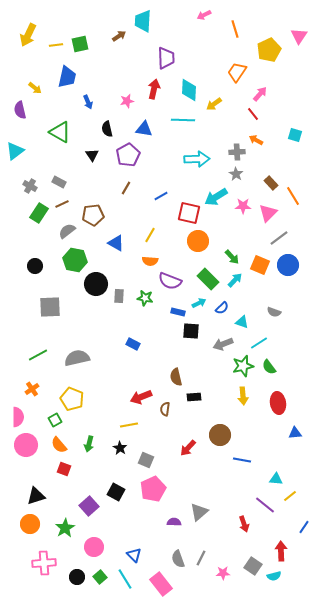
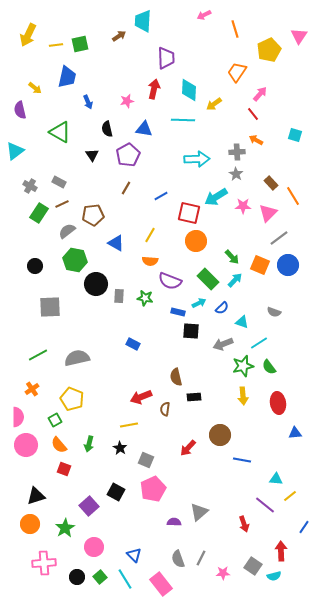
orange circle at (198, 241): moved 2 px left
